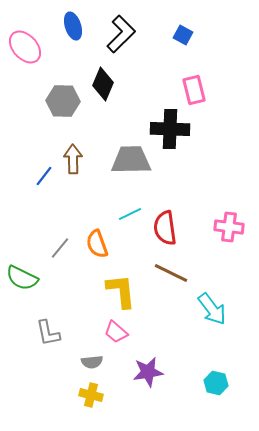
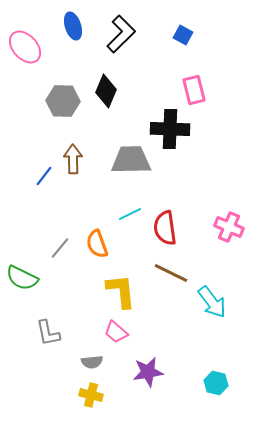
black diamond: moved 3 px right, 7 px down
pink cross: rotated 16 degrees clockwise
cyan arrow: moved 7 px up
